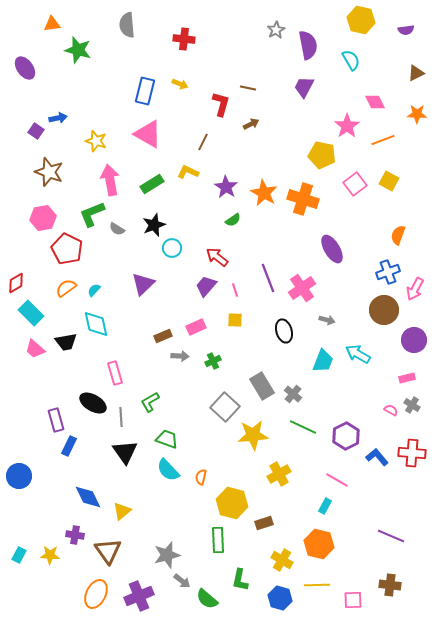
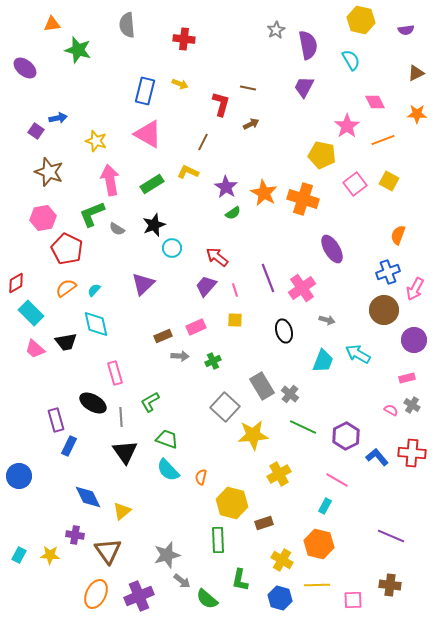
purple ellipse at (25, 68): rotated 15 degrees counterclockwise
green semicircle at (233, 220): moved 7 px up
gray cross at (293, 394): moved 3 px left
